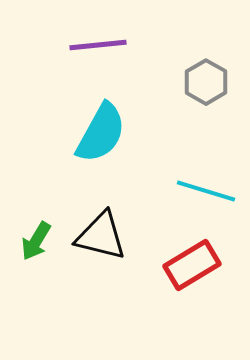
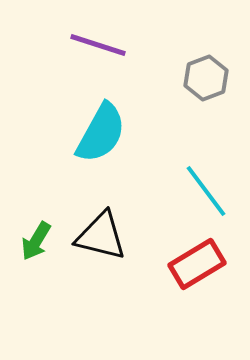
purple line: rotated 24 degrees clockwise
gray hexagon: moved 4 px up; rotated 9 degrees clockwise
cyan line: rotated 36 degrees clockwise
red rectangle: moved 5 px right, 1 px up
